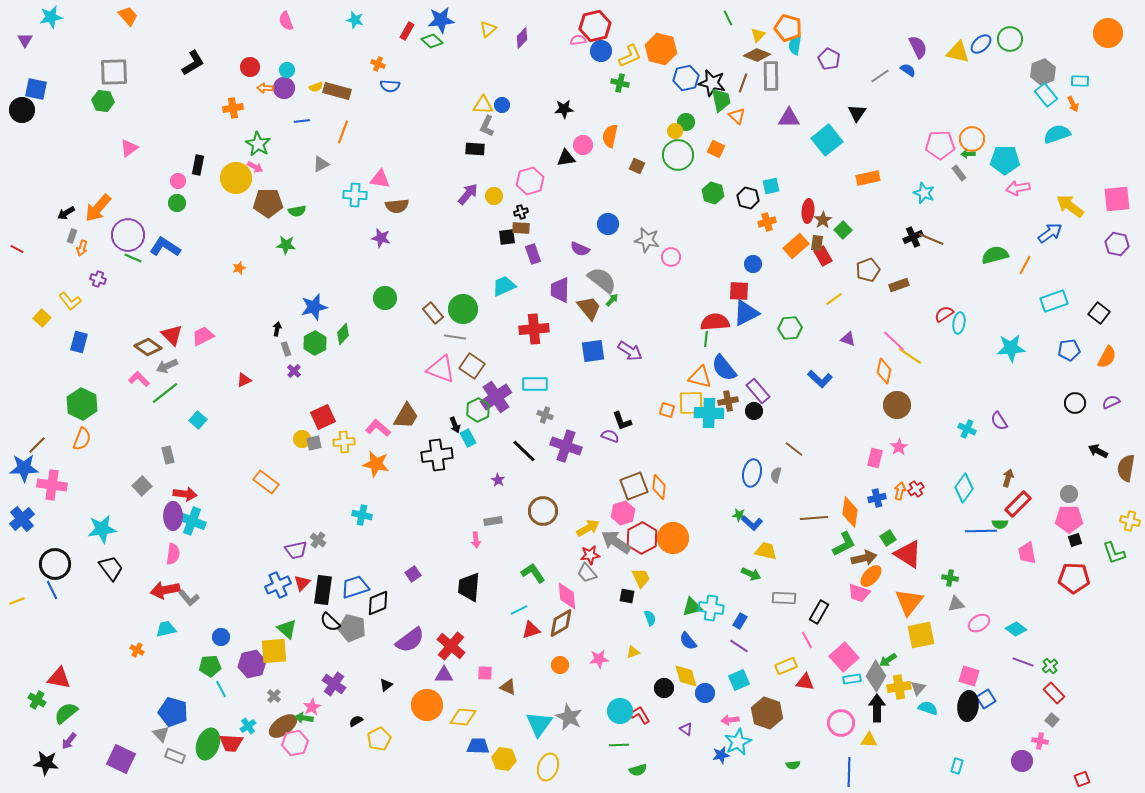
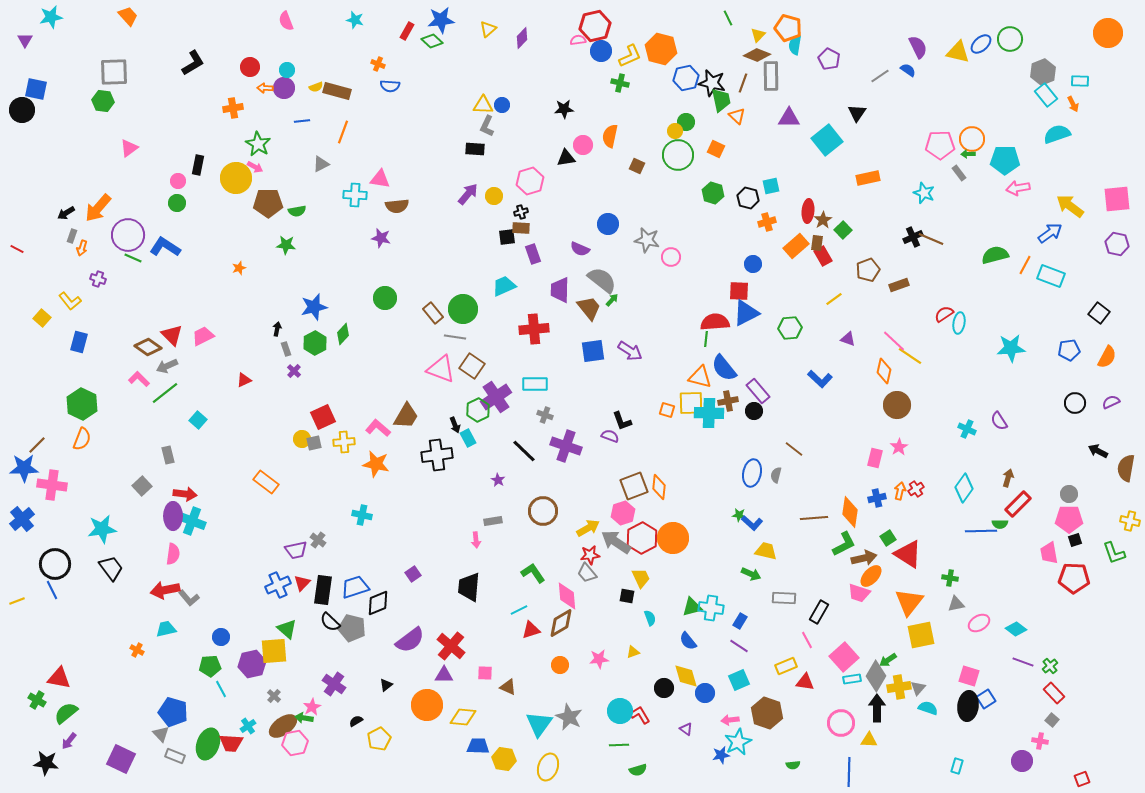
cyan rectangle at (1054, 301): moved 3 px left, 25 px up; rotated 40 degrees clockwise
pink trapezoid at (1027, 553): moved 22 px right
